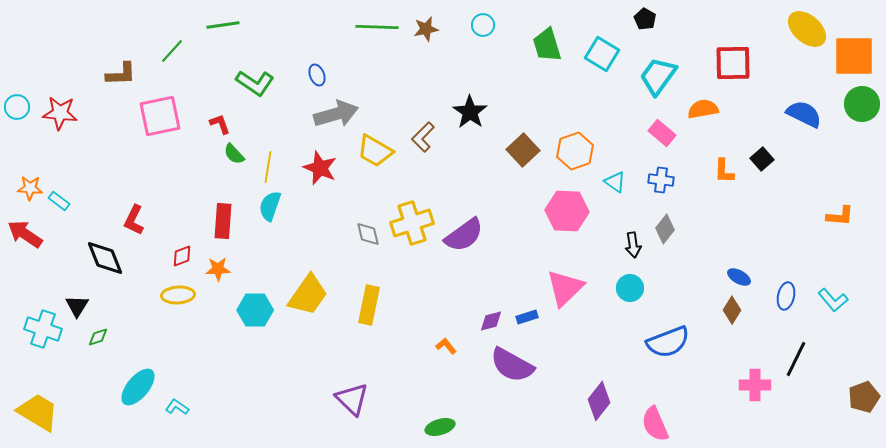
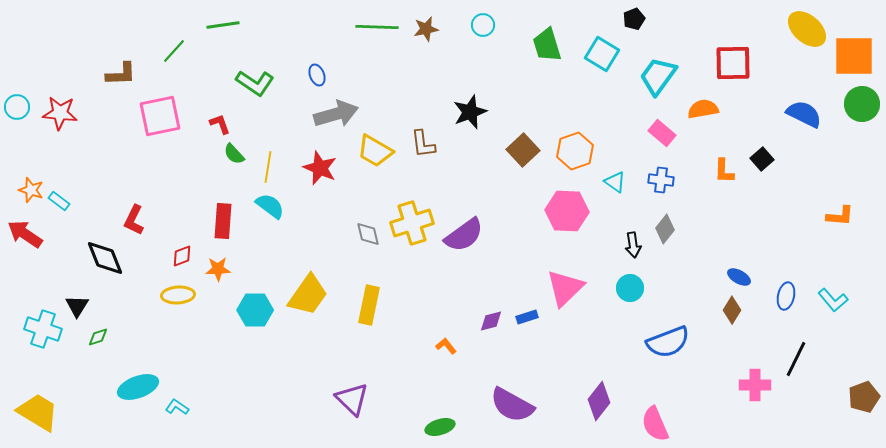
black pentagon at (645, 19): moved 11 px left; rotated 20 degrees clockwise
green line at (172, 51): moved 2 px right
black star at (470, 112): rotated 16 degrees clockwise
brown L-shape at (423, 137): moved 7 px down; rotated 52 degrees counterclockwise
orange star at (30, 188): moved 1 px right, 2 px down; rotated 15 degrees clockwise
cyan semicircle at (270, 206): rotated 108 degrees clockwise
purple semicircle at (512, 365): moved 40 px down
cyan ellipse at (138, 387): rotated 30 degrees clockwise
